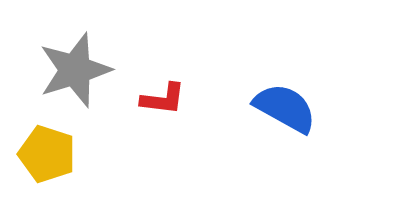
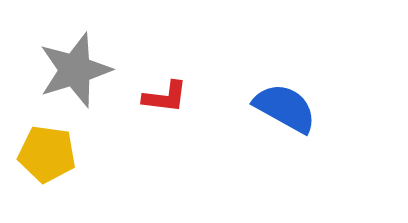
red L-shape: moved 2 px right, 2 px up
yellow pentagon: rotated 10 degrees counterclockwise
